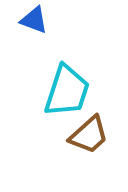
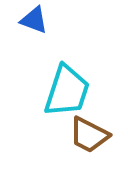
brown trapezoid: rotated 69 degrees clockwise
